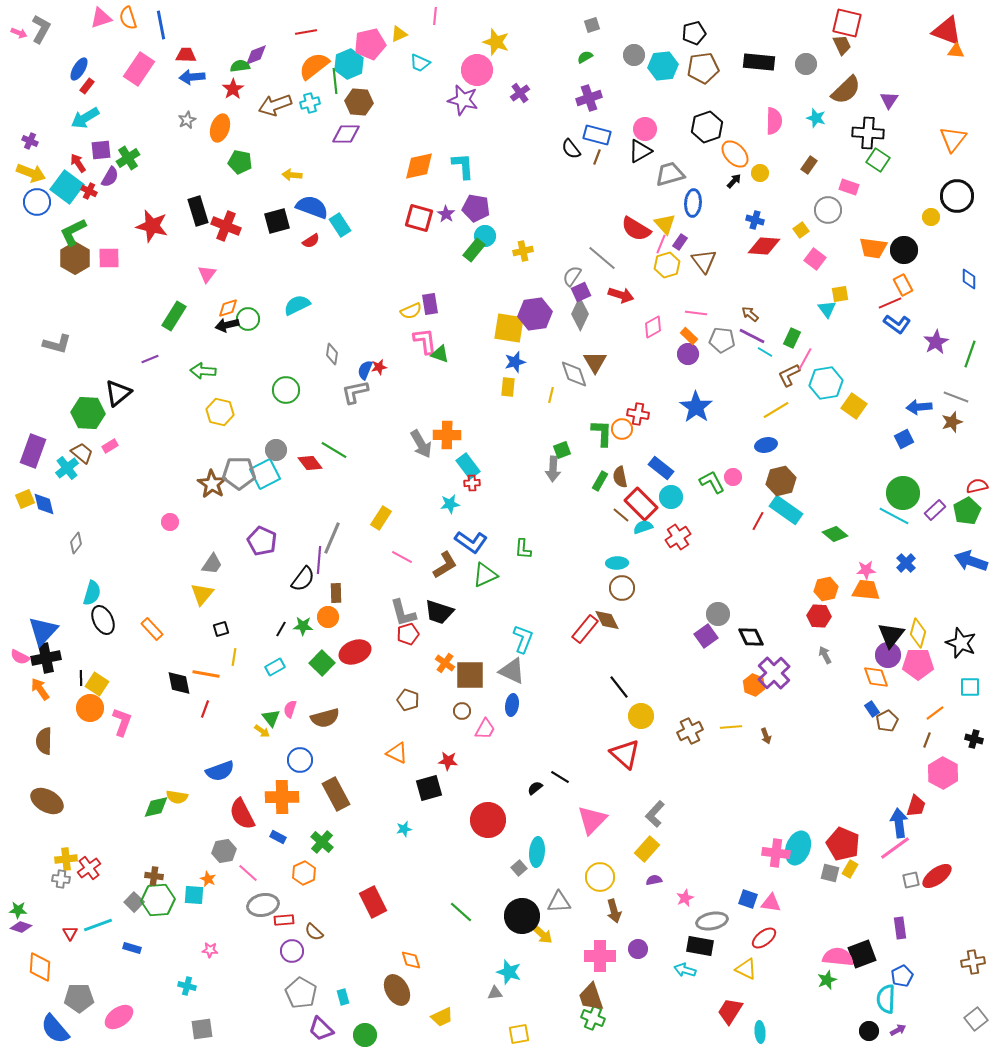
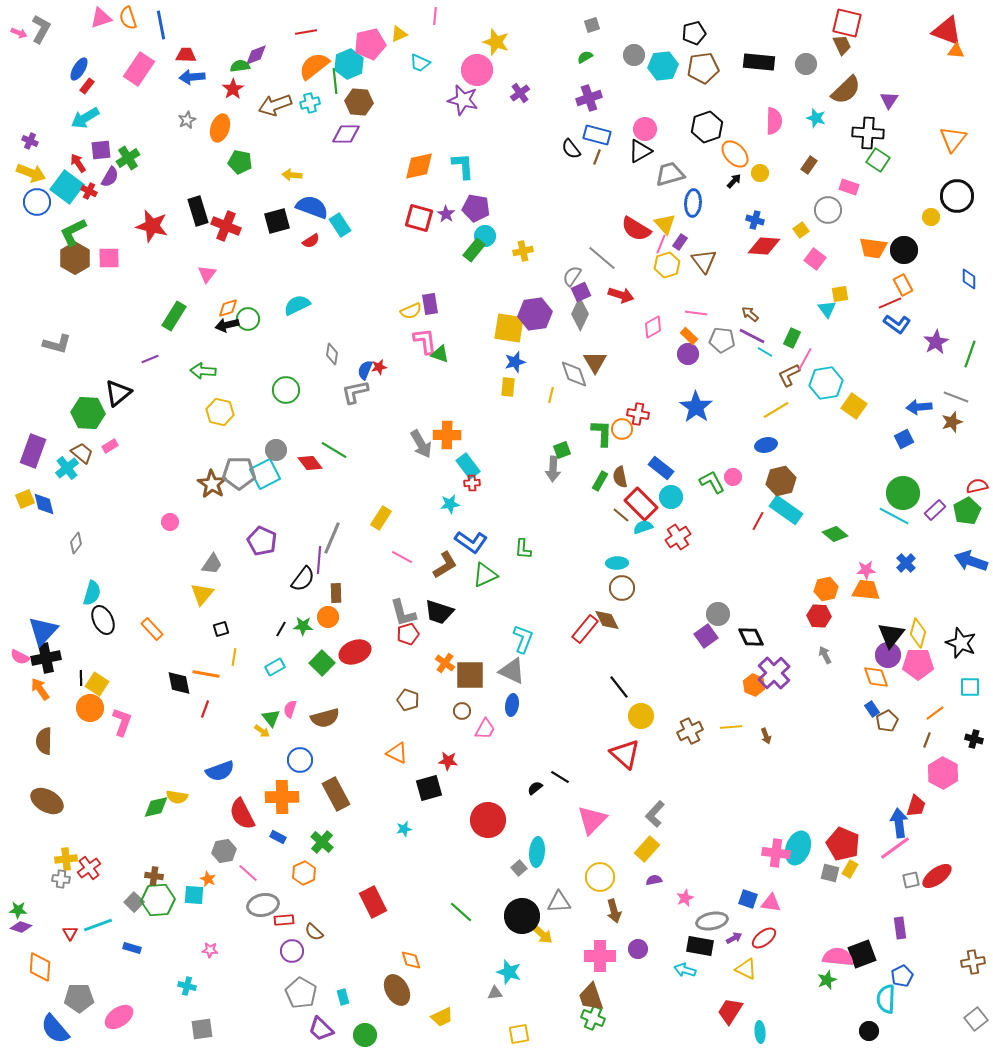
purple arrow at (898, 1030): moved 164 px left, 92 px up
